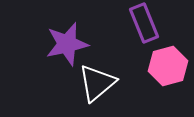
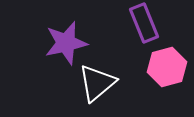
purple star: moved 1 px left, 1 px up
pink hexagon: moved 1 px left, 1 px down
